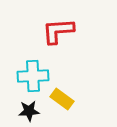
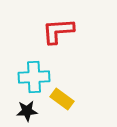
cyan cross: moved 1 px right, 1 px down
black star: moved 2 px left
